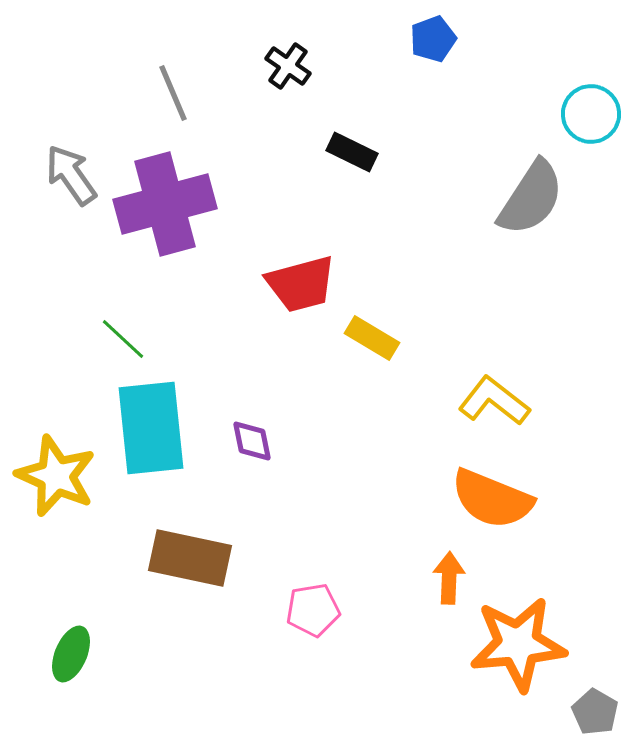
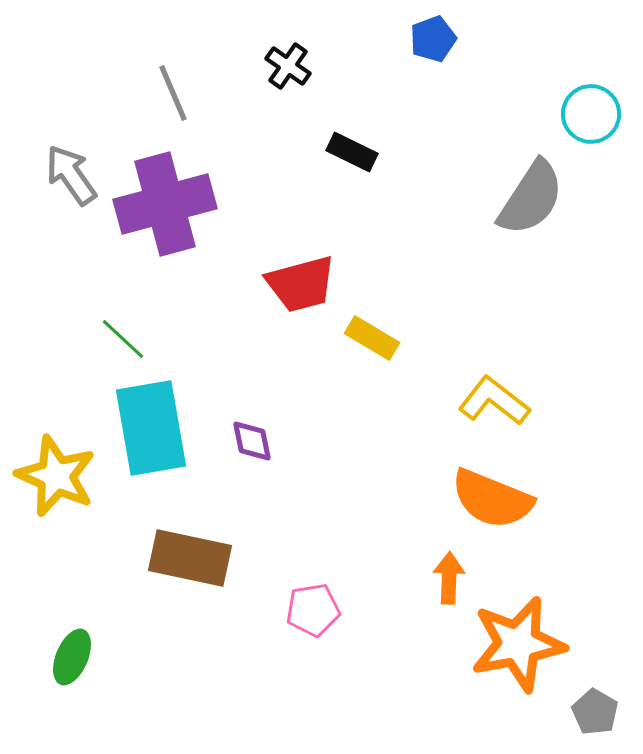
cyan rectangle: rotated 4 degrees counterclockwise
orange star: rotated 6 degrees counterclockwise
green ellipse: moved 1 px right, 3 px down
